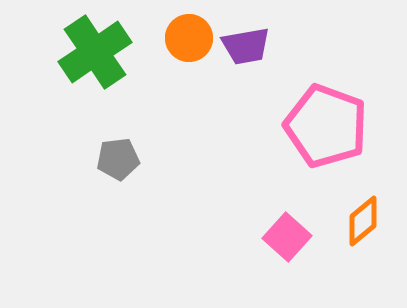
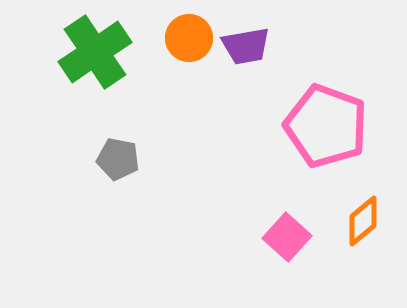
gray pentagon: rotated 18 degrees clockwise
